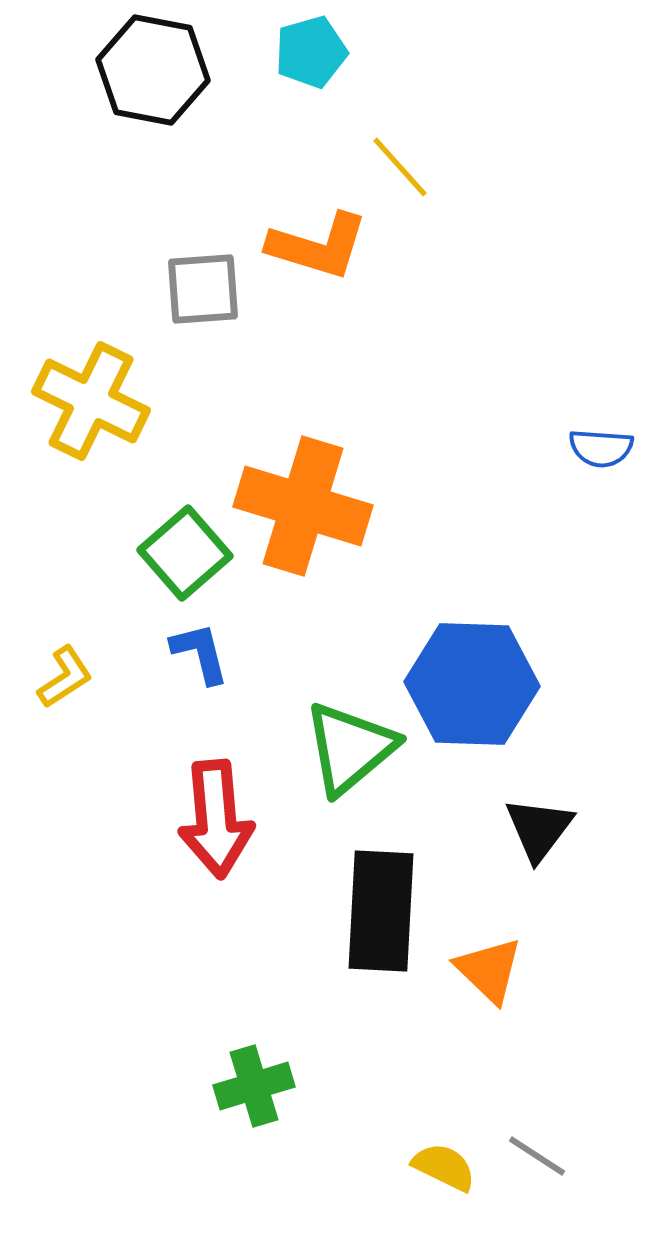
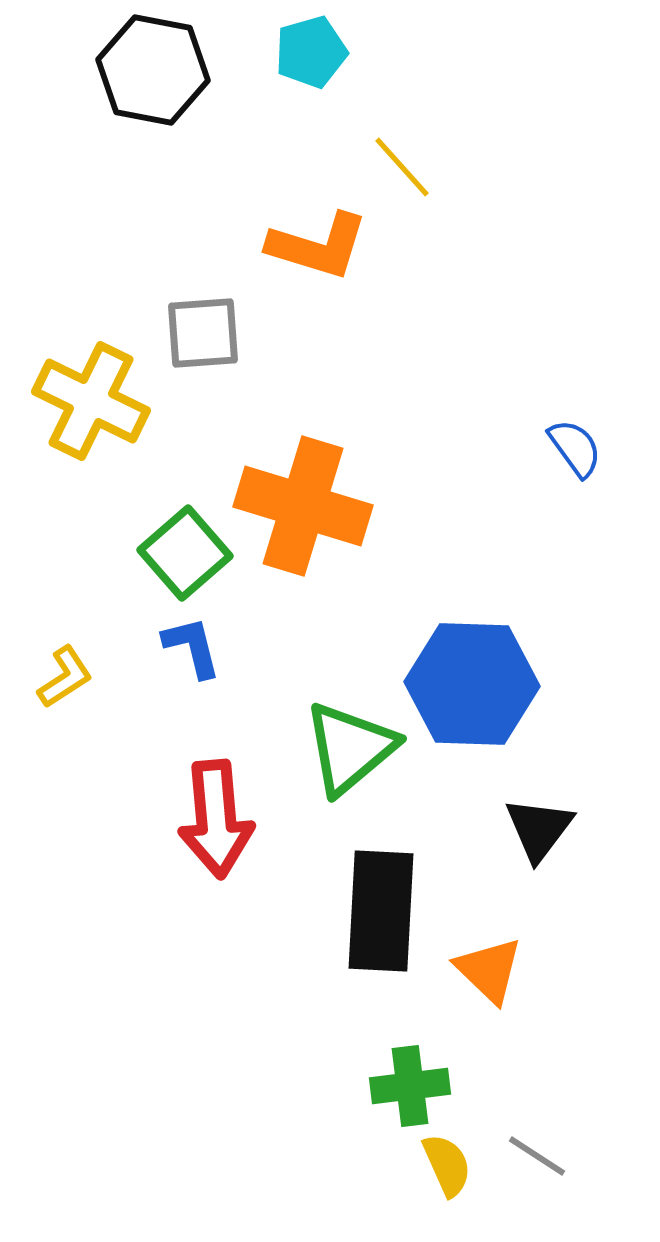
yellow line: moved 2 px right
gray square: moved 44 px down
blue semicircle: moved 26 px left; rotated 130 degrees counterclockwise
blue L-shape: moved 8 px left, 6 px up
green cross: moved 156 px right; rotated 10 degrees clockwise
yellow semicircle: moved 3 px right, 2 px up; rotated 40 degrees clockwise
